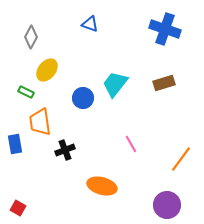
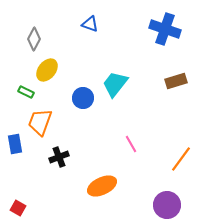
gray diamond: moved 3 px right, 2 px down
brown rectangle: moved 12 px right, 2 px up
orange trapezoid: rotated 28 degrees clockwise
black cross: moved 6 px left, 7 px down
orange ellipse: rotated 40 degrees counterclockwise
